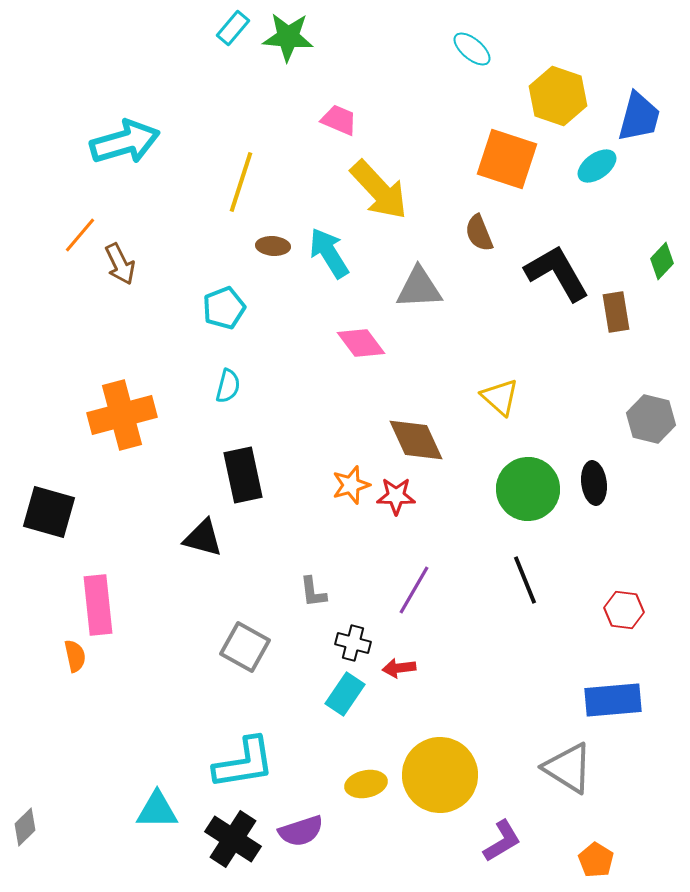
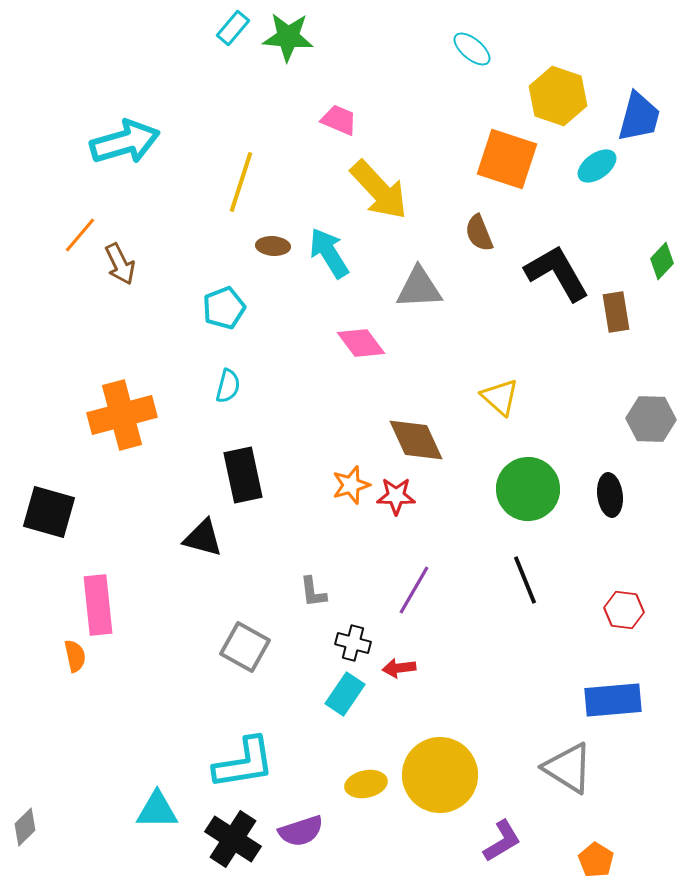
gray hexagon at (651, 419): rotated 12 degrees counterclockwise
black ellipse at (594, 483): moved 16 px right, 12 px down
